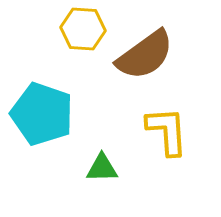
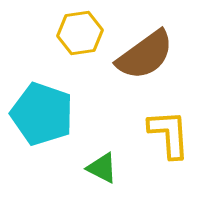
yellow hexagon: moved 3 px left, 4 px down; rotated 12 degrees counterclockwise
yellow L-shape: moved 2 px right, 3 px down
green triangle: rotated 28 degrees clockwise
